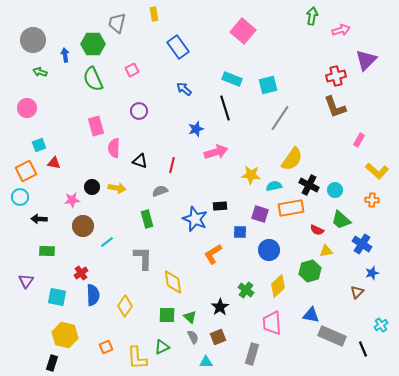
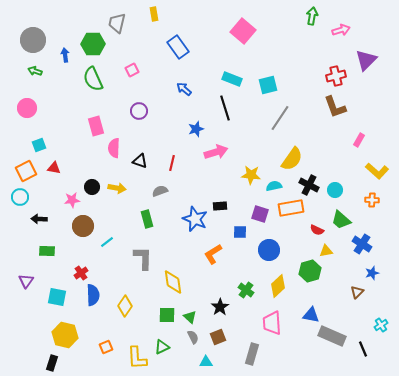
green arrow at (40, 72): moved 5 px left, 1 px up
red triangle at (54, 163): moved 5 px down
red line at (172, 165): moved 2 px up
